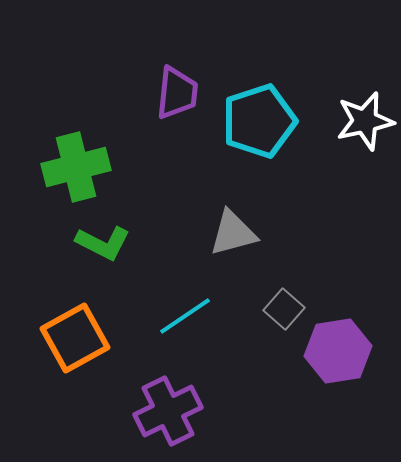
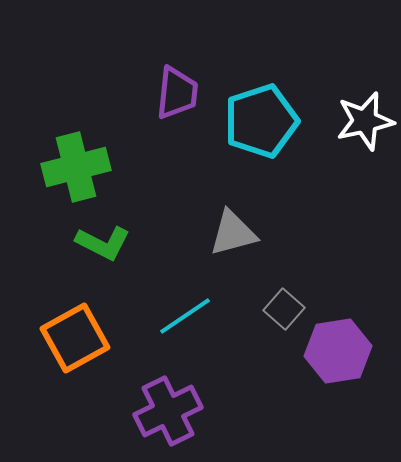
cyan pentagon: moved 2 px right
